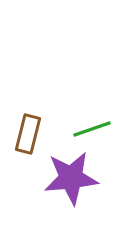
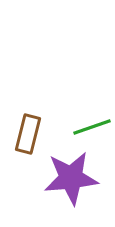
green line: moved 2 px up
